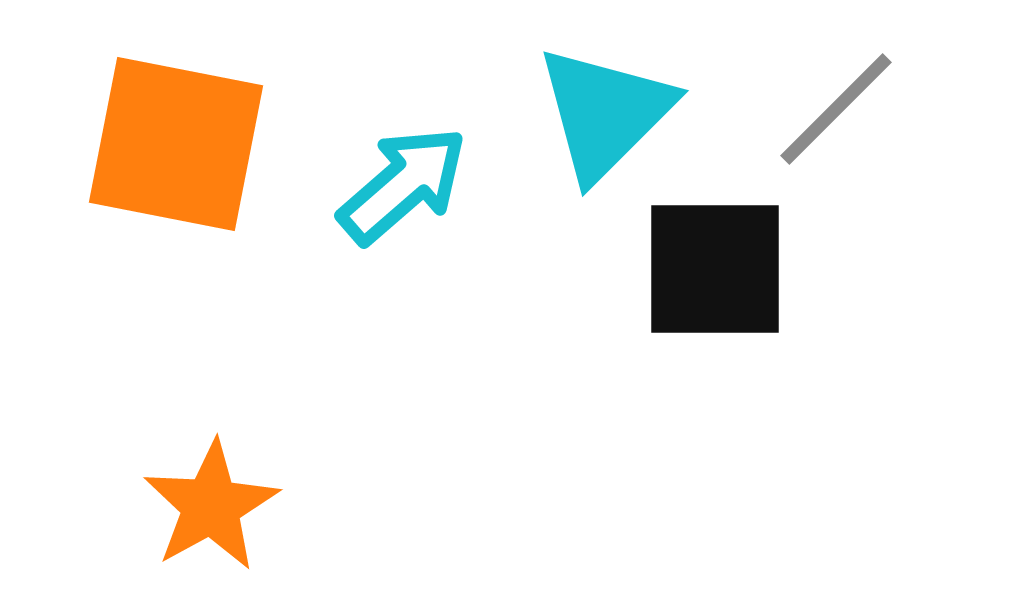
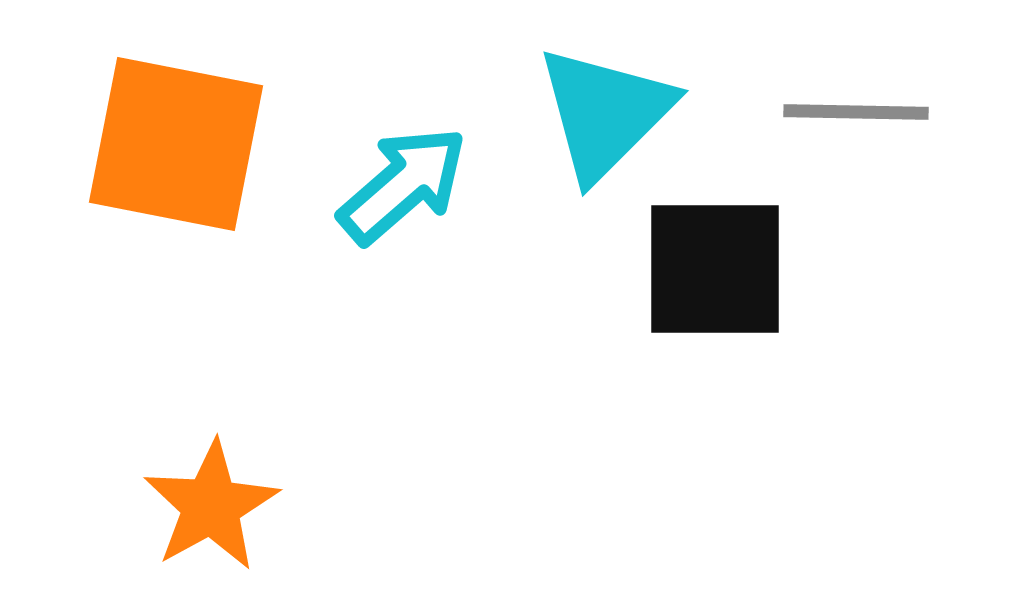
gray line: moved 20 px right, 3 px down; rotated 46 degrees clockwise
